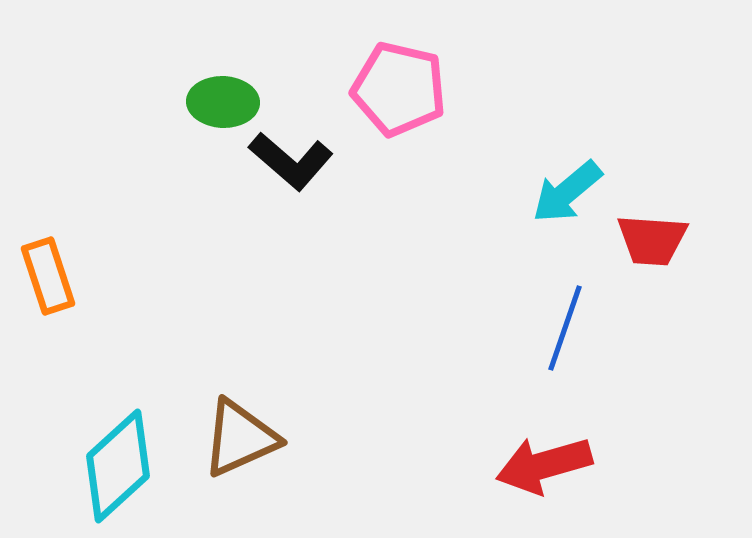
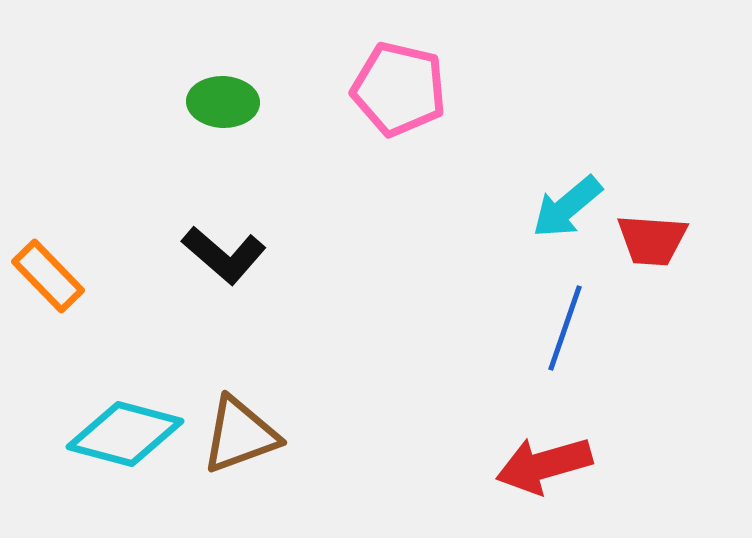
black L-shape: moved 67 px left, 94 px down
cyan arrow: moved 15 px down
orange rectangle: rotated 26 degrees counterclockwise
brown triangle: moved 3 px up; rotated 4 degrees clockwise
cyan diamond: moved 7 px right, 32 px up; rotated 57 degrees clockwise
